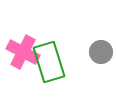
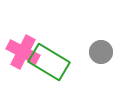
green rectangle: rotated 42 degrees counterclockwise
